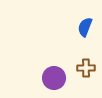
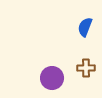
purple circle: moved 2 px left
